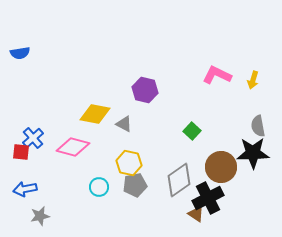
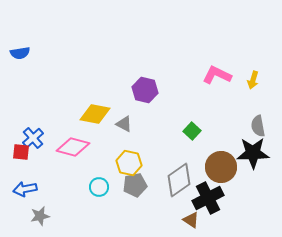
brown triangle: moved 5 px left, 6 px down
